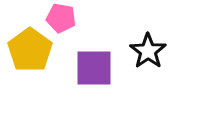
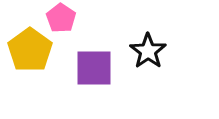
pink pentagon: rotated 24 degrees clockwise
